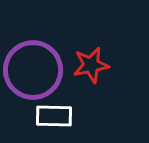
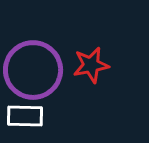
white rectangle: moved 29 px left
